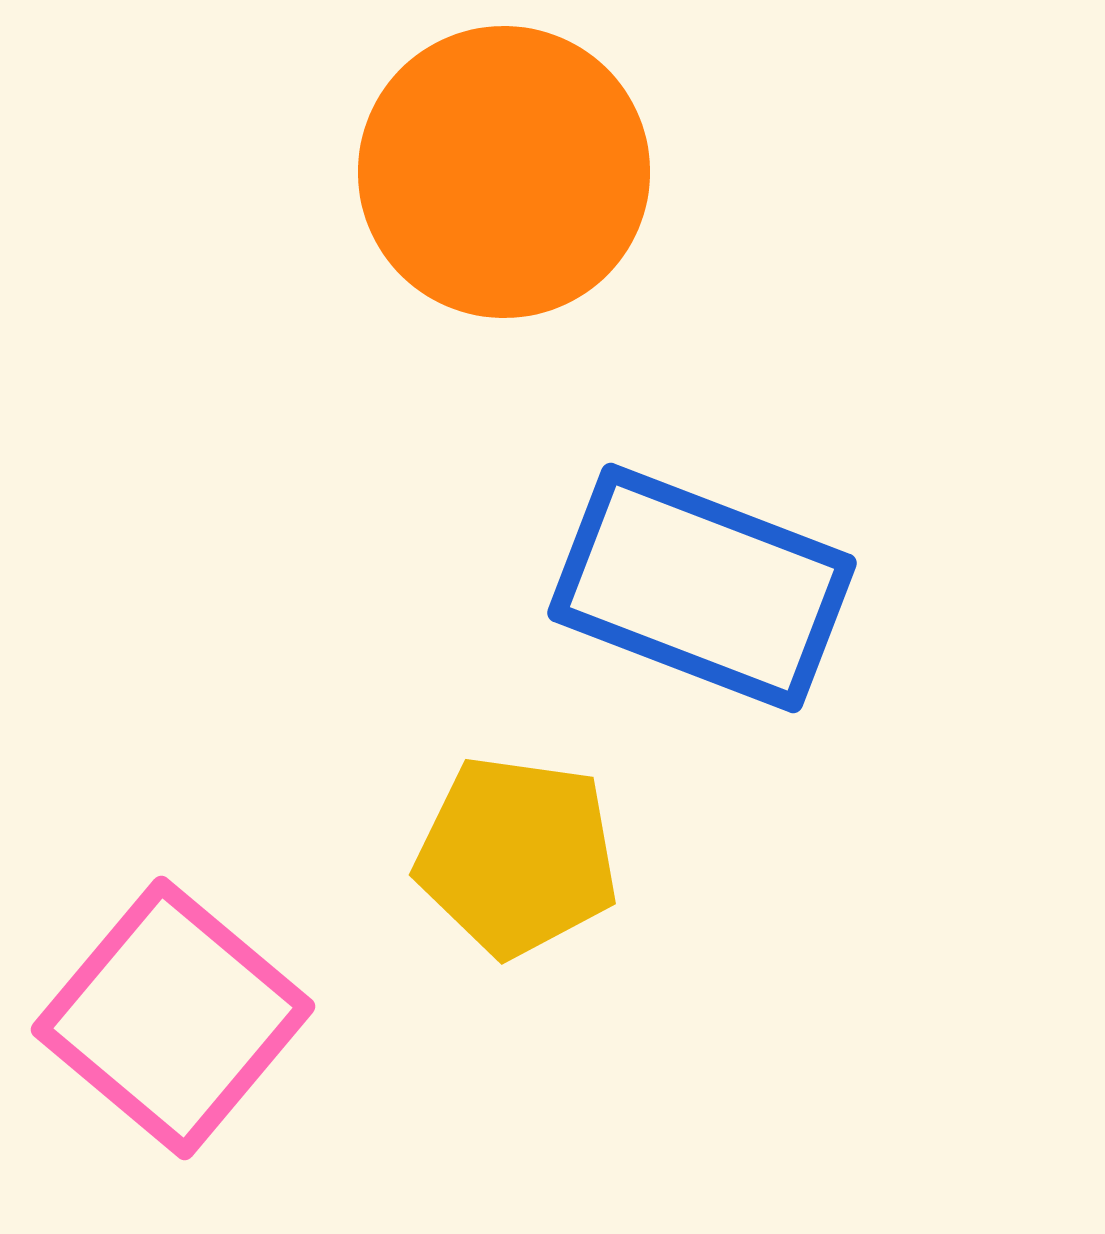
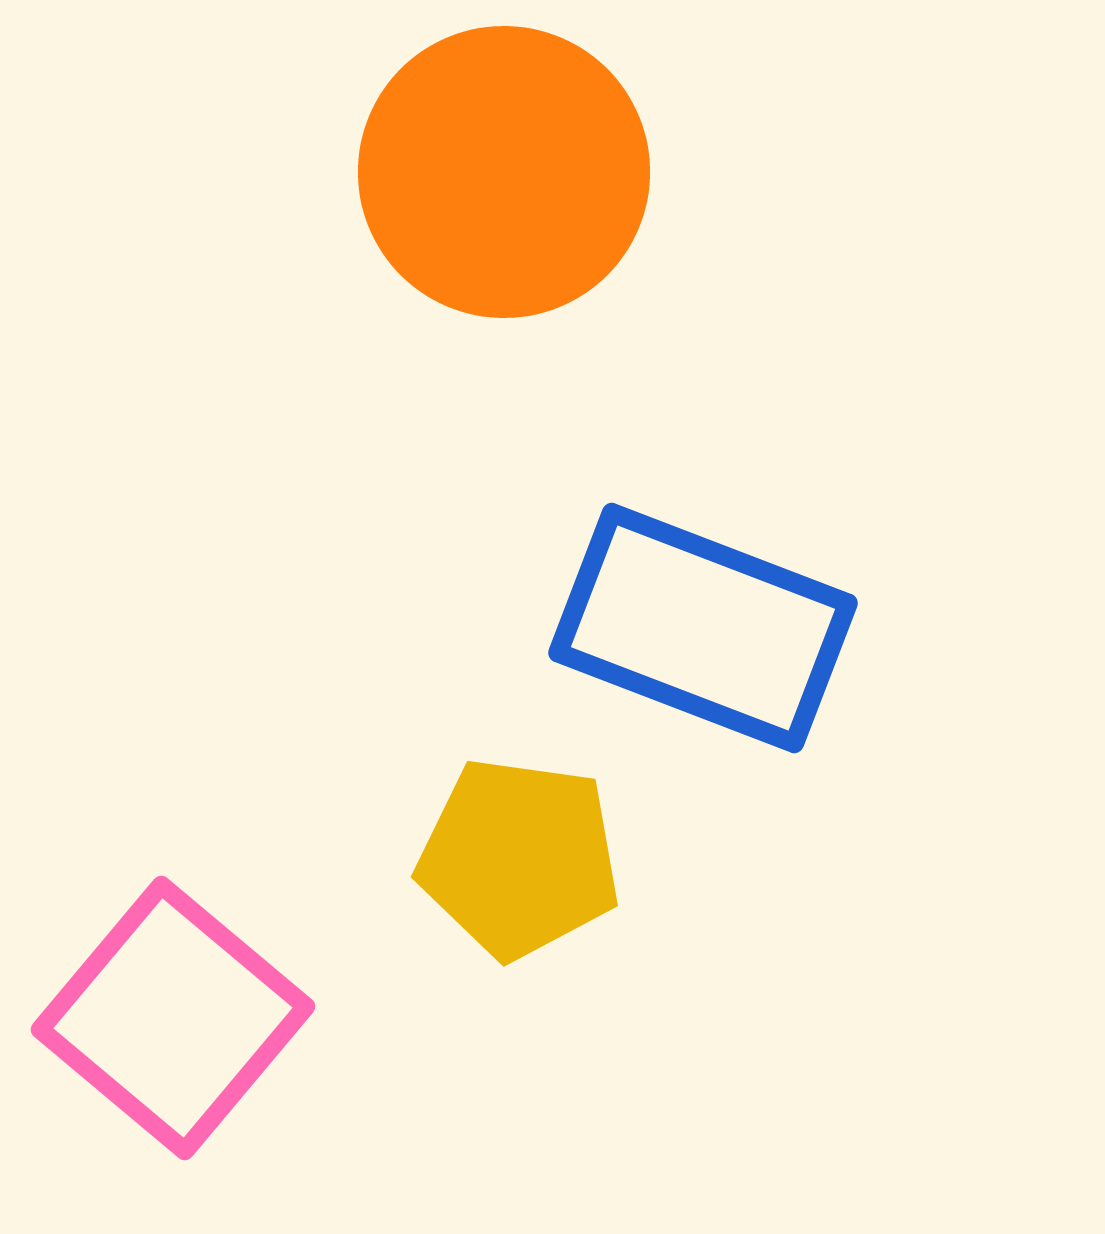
blue rectangle: moved 1 px right, 40 px down
yellow pentagon: moved 2 px right, 2 px down
